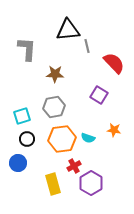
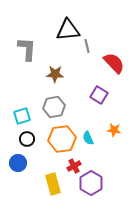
cyan semicircle: rotated 48 degrees clockwise
